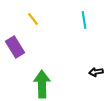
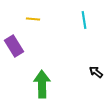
yellow line: rotated 48 degrees counterclockwise
purple rectangle: moved 1 px left, 1 px up
black arrow: rotated 48 degrees clockwise
